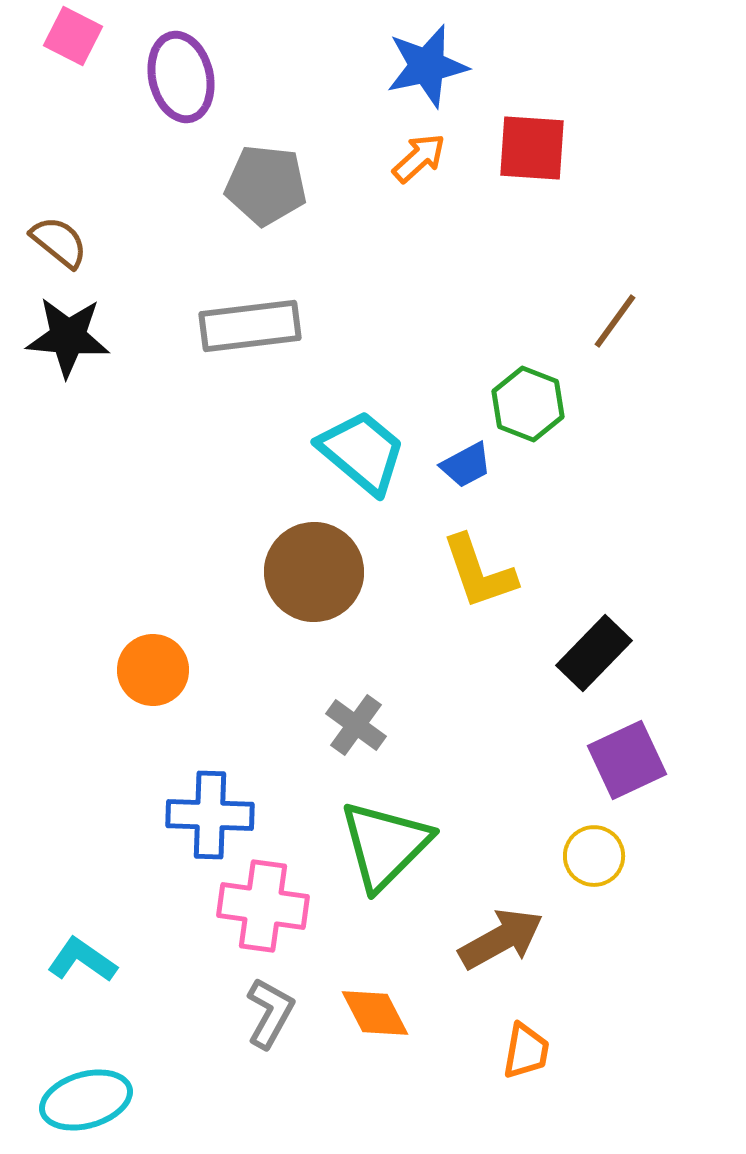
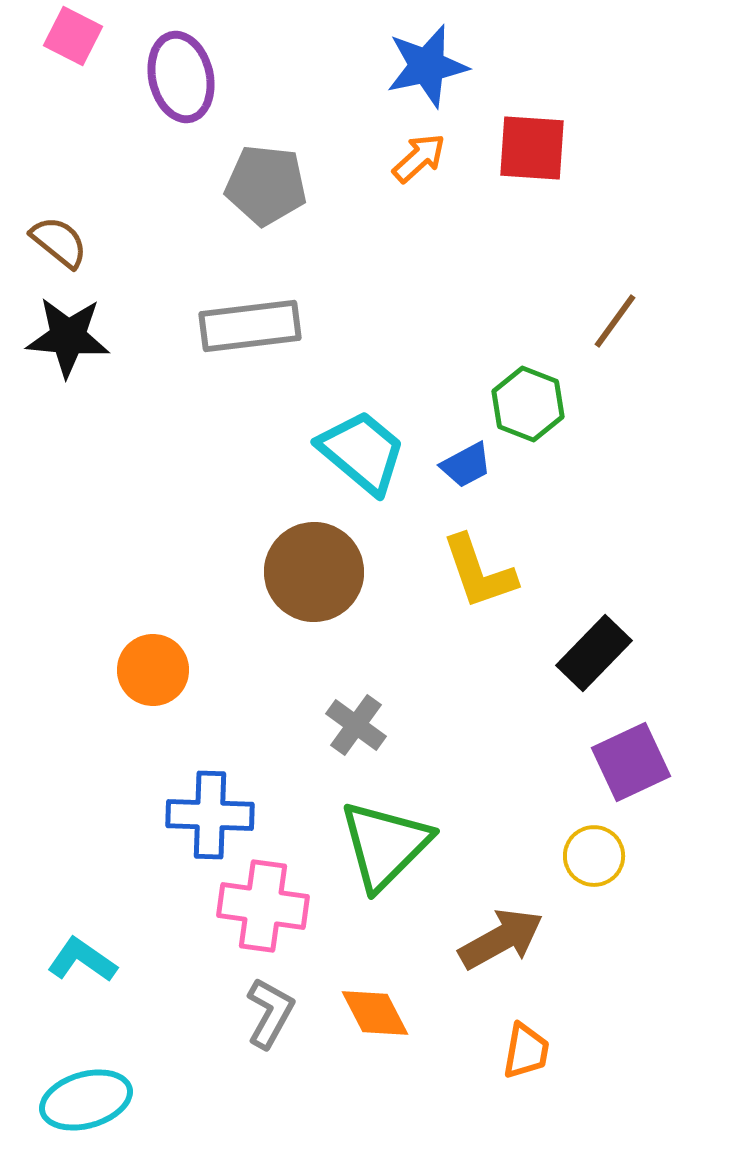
purple square: moved 4 px right, 2 px down
